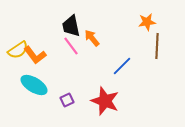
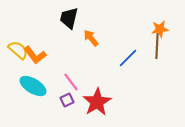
orange star: moved 13 px right, 7 px down
black trapezoid: moved 2 px left, 8 px up; rotated 25 degrees clockwise
orange arrow: moved 1 px left
pink line: moved 36 px down
yellow semicircle: rotated 105 degrees counterclockwise
blue line: moved 6 px right, 8 px up
cyan ellipse: moved 1 px left, 1 px down
red star: moved 8 px left, 1 px down; rotated 20 degrees clockwise
